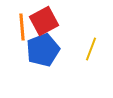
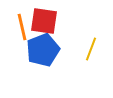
red square: rotated 36 degrees clockwise
orange line: rotated 8 degrees counterclockwise
